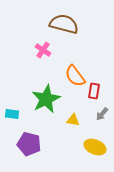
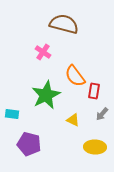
pink cross: moved 2 px down
green star: moved 4 px up
yellow triangle: rotated 16 degrees clockwise
yellow ellipse: rotated 20 degrees counterclockwise
